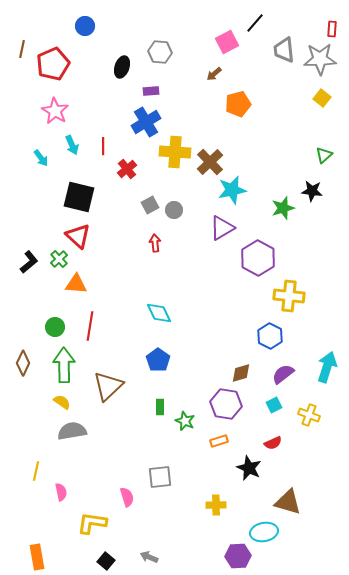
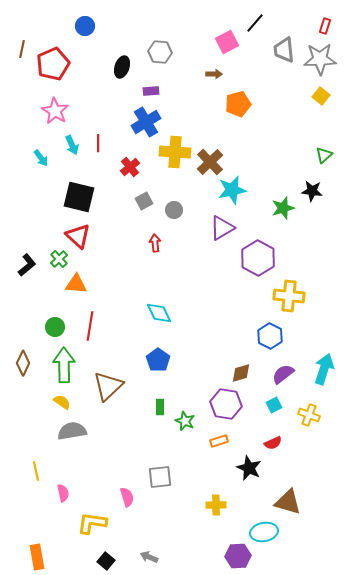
red rectangle at (332, 29): moved 7 px left, 3 px up; rotated 14 degrees clockwise
brown arrow at (214, 74): rotated 140 degrees counterclockwise
yellow square at (322, 98): moved 1 px left, 2 px up
red line at (103, 146): moved 5 px left, 3 px up
red cross at (127, 169): moved 3 px right, 2 px up
gray square at (150, 205): moved 6 px left, 4 px up
black L-shape at (29, 262): moved 2 px left, 3 px down
cyan arrow at (327, 367): moved 3 px left, 2 px down
yellow line at (36, 471): rotated 24 degrees counterclockwise
pink semicircle at (61, 492): moved 2 px right, 1 px down
